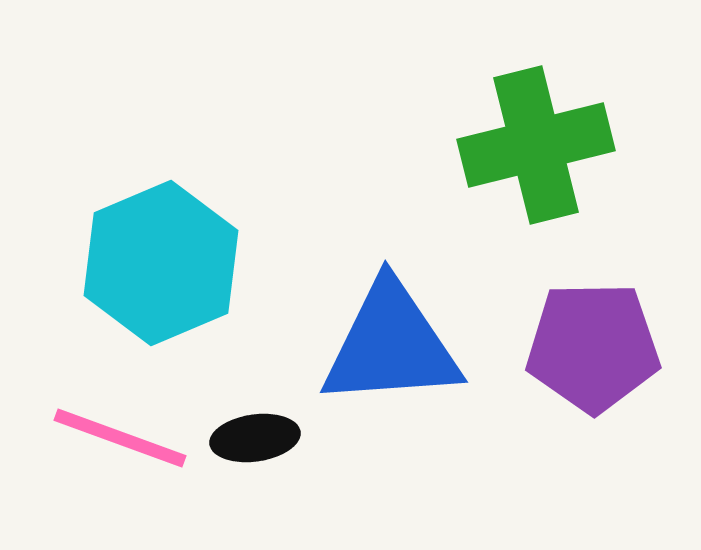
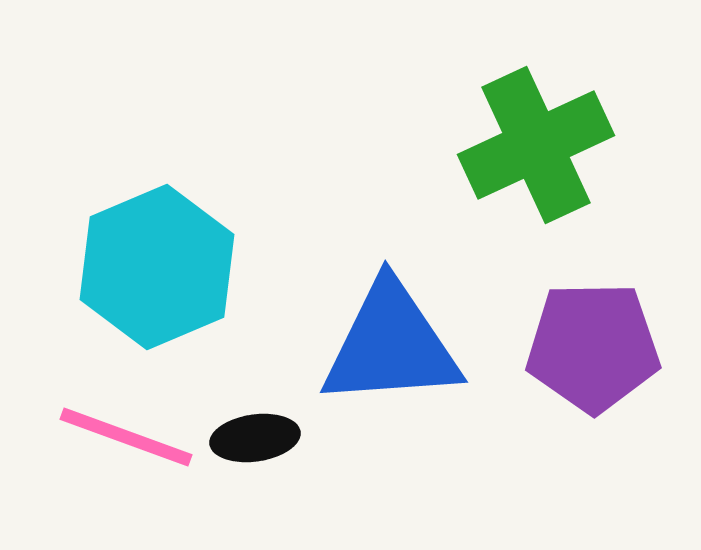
green cross: rotated 11 degrees counterclockwise
cyan hexagon: moved 4 px left, 4 px down
pink line: moved 6 px right, 1 px up
